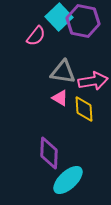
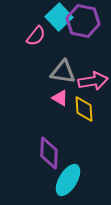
cyan ellipse: rotated 16 degrees counterclockwise
